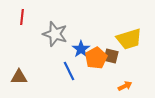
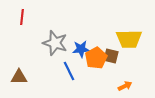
gray star: moved 9 px down
yellow trapezoid: rotated 16 degrees clockwise
blue star: rotated 30 degrees clockwise
